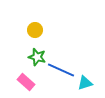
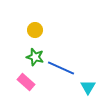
green star: moved 2 px left
blue line: moved 2 px up
cyan triangle: moved 3 px right, 4 px down; rotated 42 degrees counterclockwise
